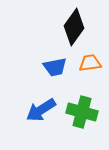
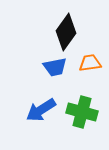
black diamond: moved 8 px left, 5 px down
